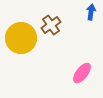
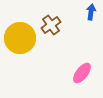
yellow circle: moved 1 px left
